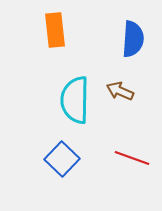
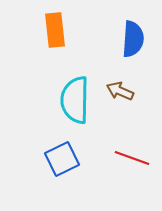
blue square: rotated 20 degrees clockwise
